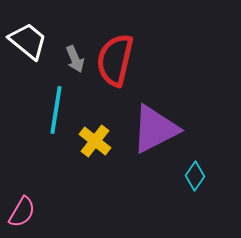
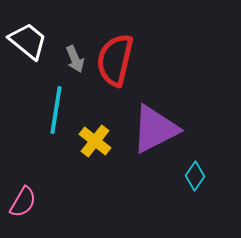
pink semicircle: moved 1 px right, 10 px up
